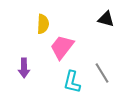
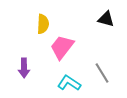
cyan L-shape: moved 3 px left, 1 px down; rotated 110 degrees clockwise
